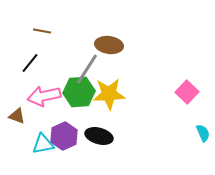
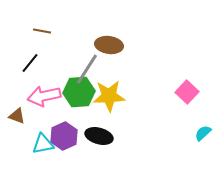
yellow star: moved 2 px down
cyan semicircle: rotated 108 degrees counterclockwise
